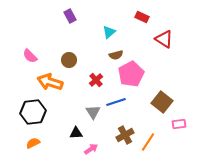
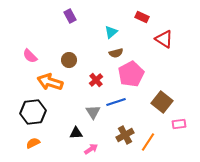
cyan triangle: moved 2 px right
brown semicircle: moved 2 px up
